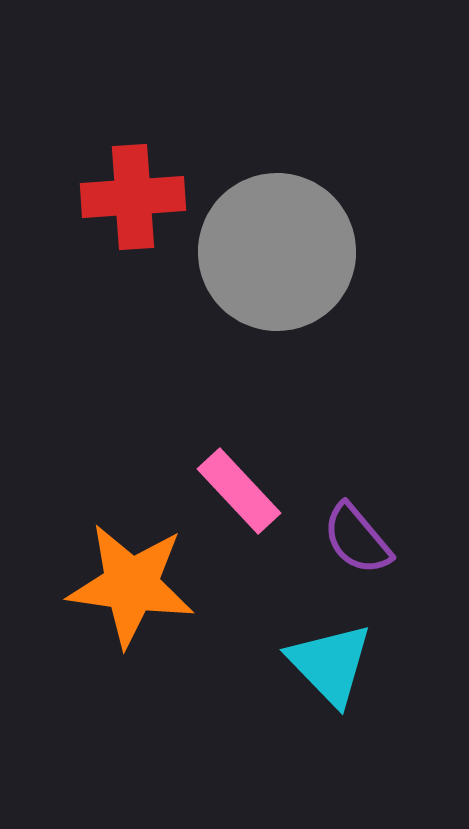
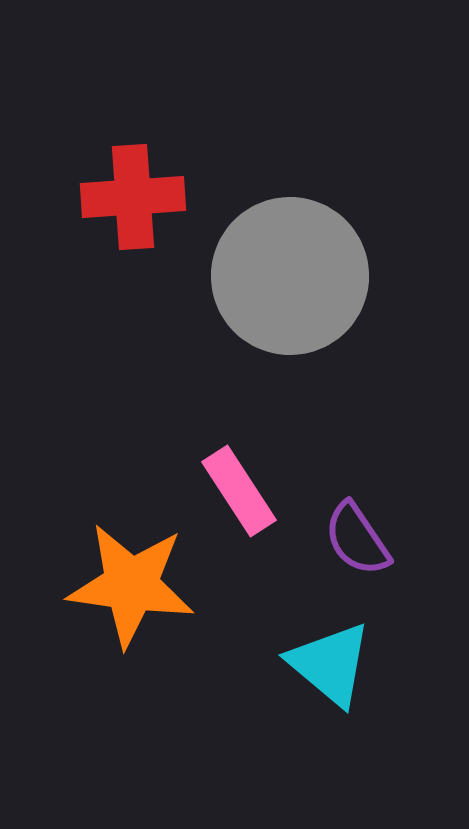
gray circle: moved 13 px right, 24 px down
pink rectangle: rotated 10 degrees clockwise
purple semicircle: rotated 6 degrees clockwise
cyan triangle: rotated 6 degrees counterclockwise
